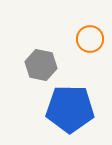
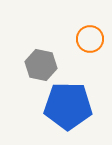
blue pentagon: moved 2 px left, 3 px up
